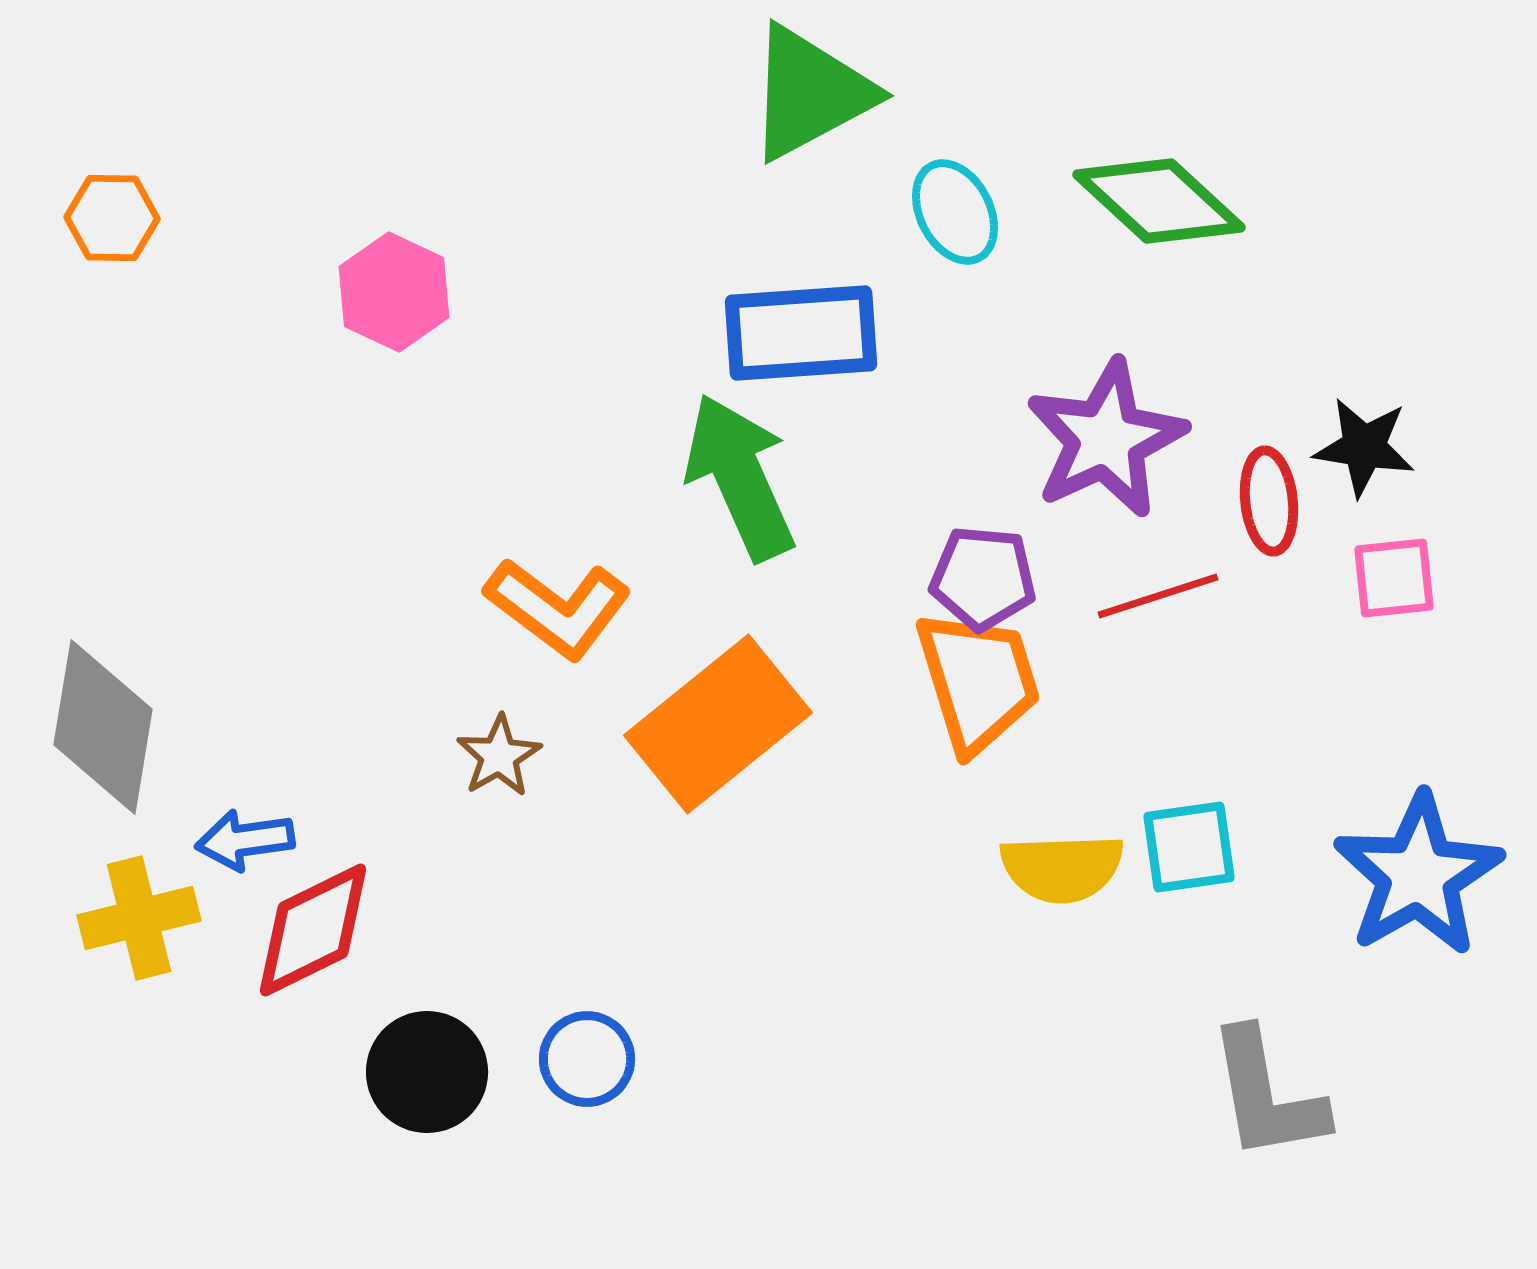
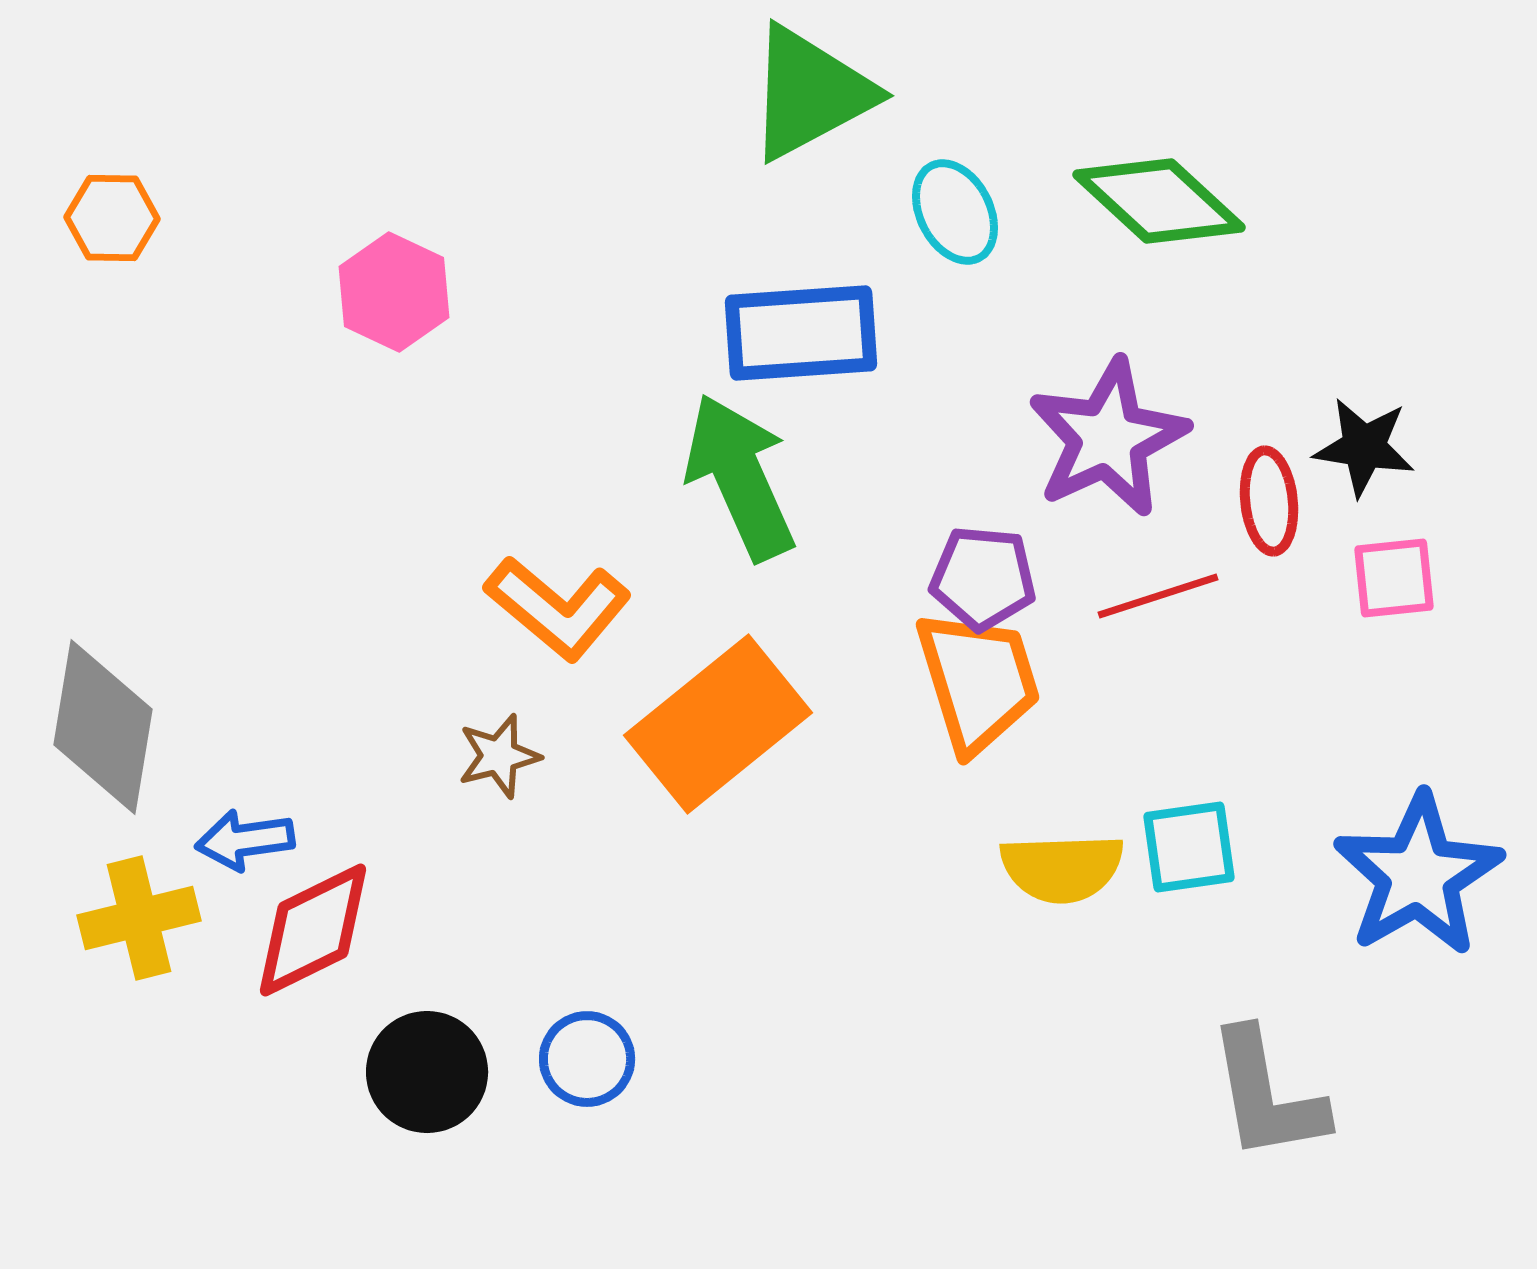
purple star: moved 2 px right, 1 px up
orange L-shape: rotated 3 degrees clockwise
brown star: rotated 16 degrees clockwise
